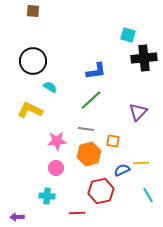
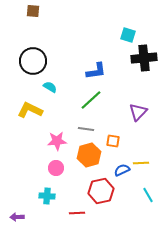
orange hexagon: moved 1 px down
